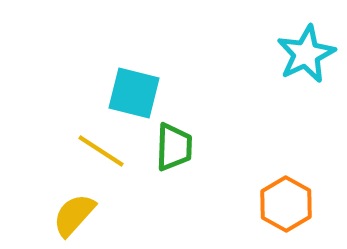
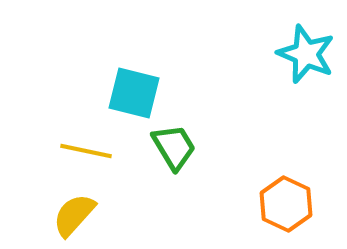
cyan star: rotated 24 degrees counterclockwise
green trapezoid: rotated 33 degrees counterclockwise
yellow line: moved 15 px left; rotated 21 degrees counterclockwise
orange hexagon: rotated 4 degrees counterclockwise
